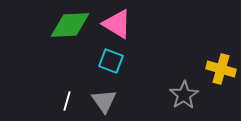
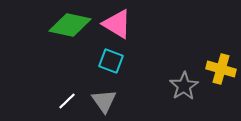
green diamond: rotated 15 degrees clockwise
gray star: moved 9 px up
white line: rotated 30 degrees clockwise
